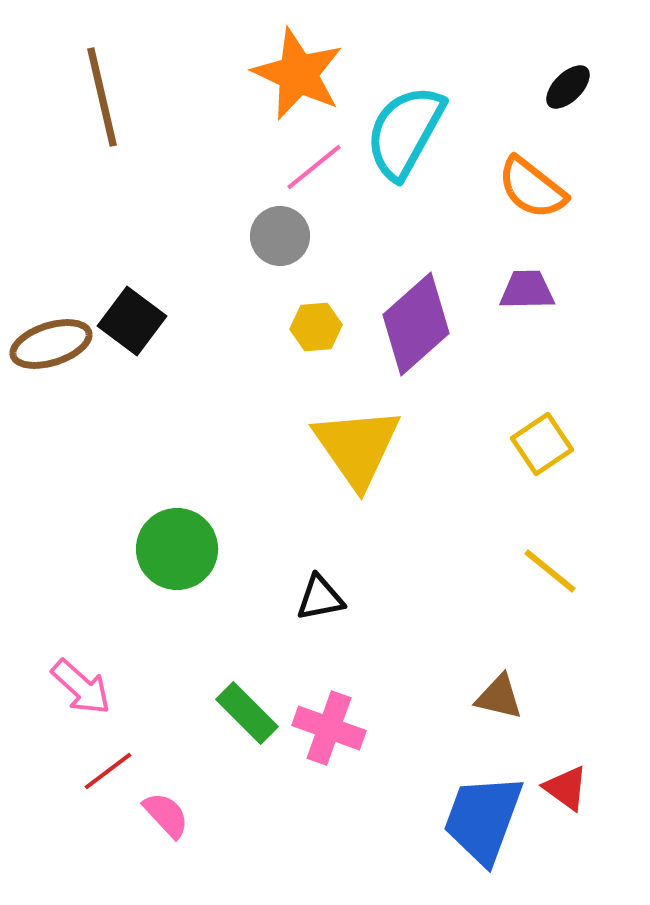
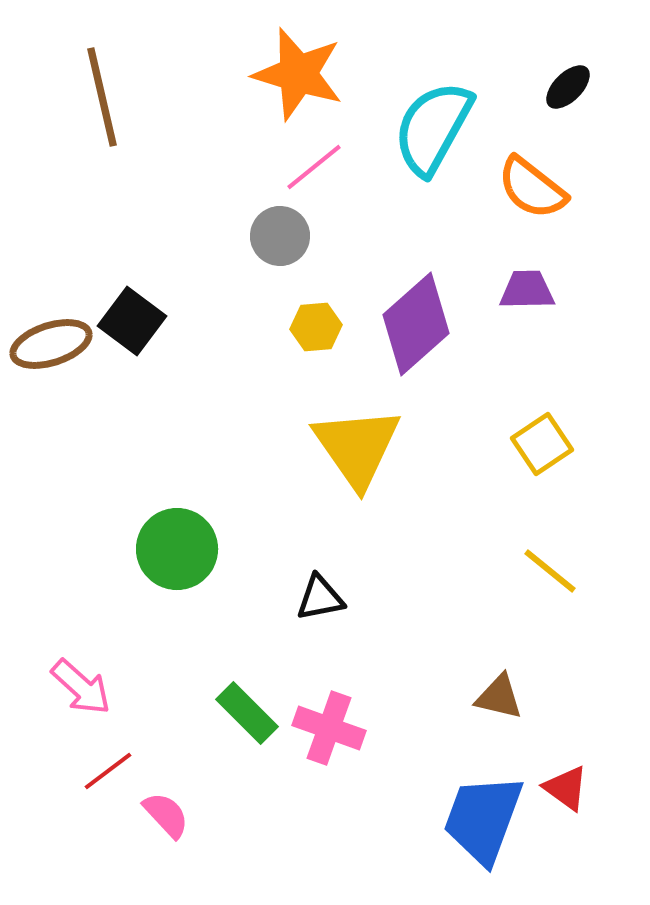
orange star: rotated 8 degrees counterclockwise
cyan semicircle: moved 28 px right, 4 px up
